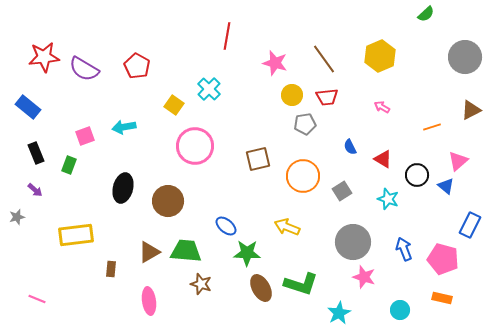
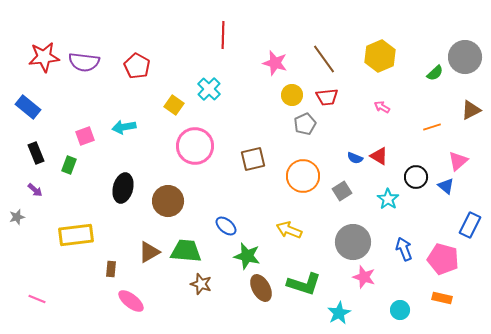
green semicircle at (426, 14): moved 9 px right, 59 px down
red line at (227, 36): moved 4 px left, 1 px up; rotated 8 degrees counterclockwise
purple semicircle at (84, 69): moved 7 px up; rotated 24 degrees counterclockwise
gray pentagon at (305, 124): rotated 15 degrees counterclockwise
blue semicircle at (350, 147): moved 5 px right, 11 px down; rotated 42 degrees counterclockwise
brown square at (258, 159): moved 5 px left
red triangle at (383, 159): moved 4 px left, 3 px up
black circle at (417, 175): moved 1 px left, 2 px down
cyan star at (388, 199): rotated 15 degrees clockwise
yellow arrow at (287, 227): moved 2 px right, 3 px down
green star at (247, 253): moved 3 px down; rotated 12 degrees clockwise
green L-shape at (301, 284): moved 3 px right
pink ellipse at (149, 301): moved 18 px left; rotated 44 degrees counterclockwise
